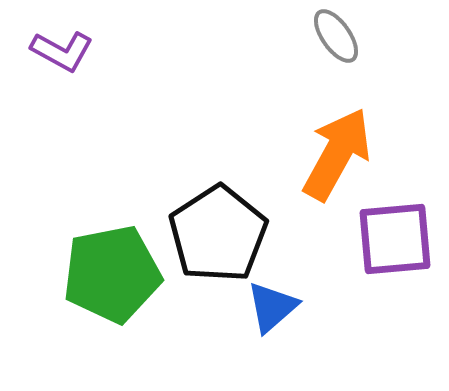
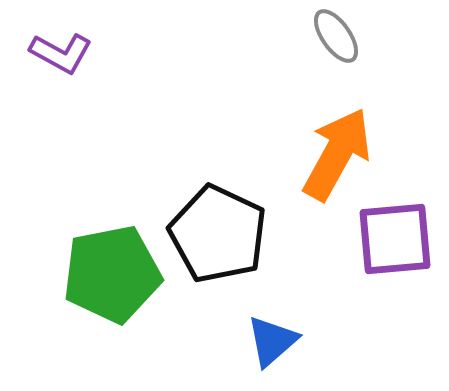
purple L-shape: moved 1 px left, 2 px down
black pentagon: rotated 14 degrees counterclockwise
blue triangle: moved 34 px down
